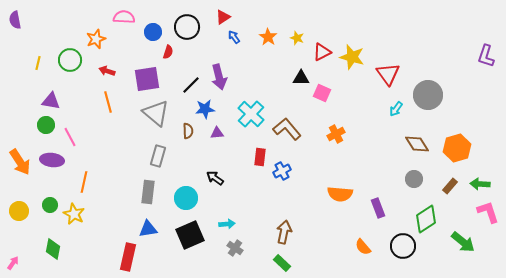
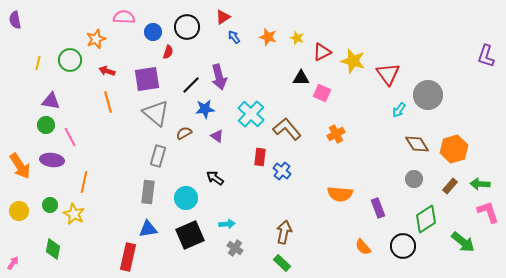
orange star at (268, 37): rotated 18 degrees counterclockwise
yellow star at (352, 57): moved 1 px right, 4 px down
cyan arrow at (396, 109): moved 3 px right, 1 px down
brown semicircle at (188, 131): moved 4 px left, 2 px down; rotated 119 degrees counterclockwise
purple triangle at (217, 133): moved 3 px down; rotated 40 degrees clockwise
orange hexagon at (457, 148): moved 3 px left, 1 px down
orange arrow at (20, 162): moved 4 px down
blue cross at (282, 171): rotated 24 degrees counterclockwise
